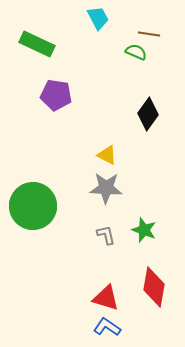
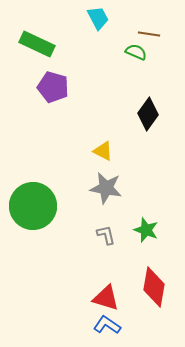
purple pentagon: moved 3 px left, 8 px up; rotated 8 degrees clockwise
yellow triangle: moved 4 px left, 4 px up
gray star: rotated 8 degrees clockwise
green star: moved 2 px right
blue L-shape: moved 2 px up
